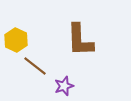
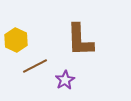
brown line: rotated 65 degrees counterclockwise
purple star: moved 1 px right, 6 px up; rotated 12 degrees counterclockwise
